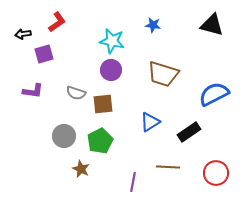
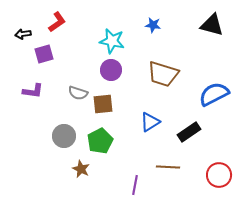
gray semicircle: moved 2 px right
red circle: moved 3 px right, 2 px down
purple line: moved 2 px right, 3 px down
